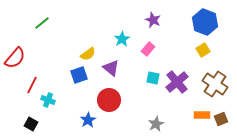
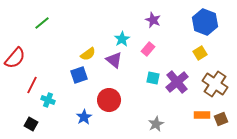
yellow square: moved 3 px left, 3 px down
purple triangle: moved 3 px right, 8 px up
blue star: moved 4 px left, 3 px up
